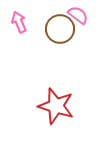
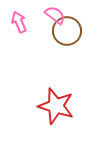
pink semicircle: moved 23 px left
brown circle: moved 7 px right, 2 px down
